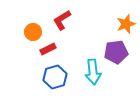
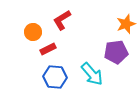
cyan arrow: moved 1 px left, 2 px down; rotated 35 degrees counterclockwise
blue hexagon: rotated 20 degrees clockwise
